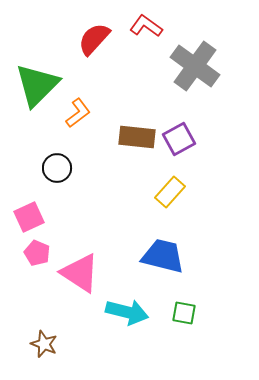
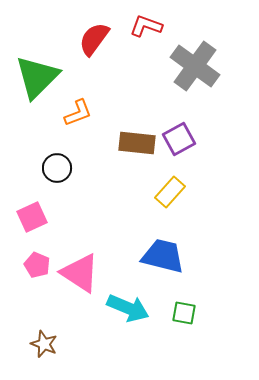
red L-shape: rotated 16 degrees counterclockwise
red semicircle: rotated 6 degrees counterclockwise
green triangle: moved 8 px up
orange L-shape: rotated 16 degrees clockwise
brown rectangle: moved 6 px down
pink square: moved 3 px right
pink pentagon: moved 12 px down
cyan arrow: moved 1 px right, 4 px up; rotated 9 degrees clockwise
